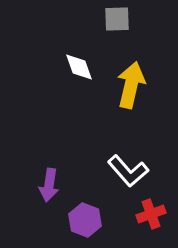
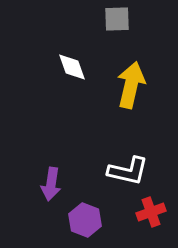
white diamond: moved 7 px left
white L-shape: rotated 36 degrees counterclockwise
purple arrow: moved 2 px right, 1 px up
red cross: moved 2 px up
